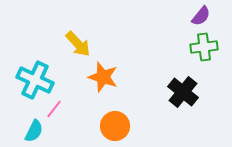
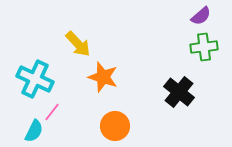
purple semicircle: rotated 10 degrees clockwise
cyan cross: moved 1 px up
black cross: moved 4 px left
pink line: moved 2 px left, 3 px down
